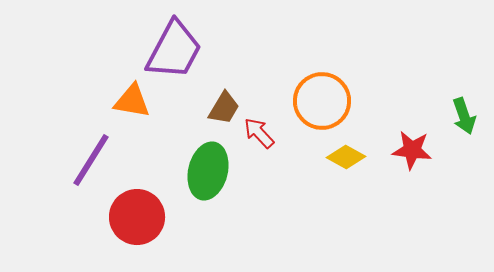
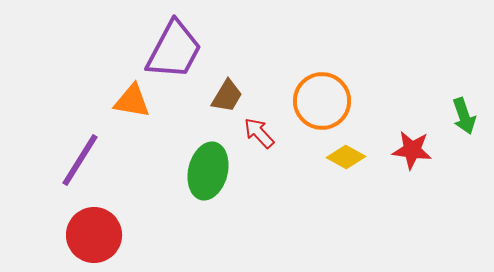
brown trapezoid: moved 3 px right, 12 px up
purple line: moved 11 px left
red circle: moved 43 px left, 18 px down
